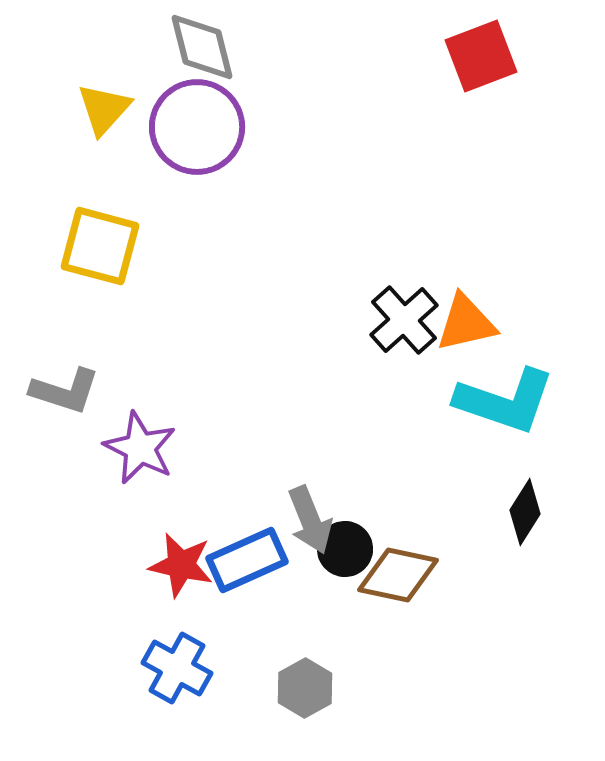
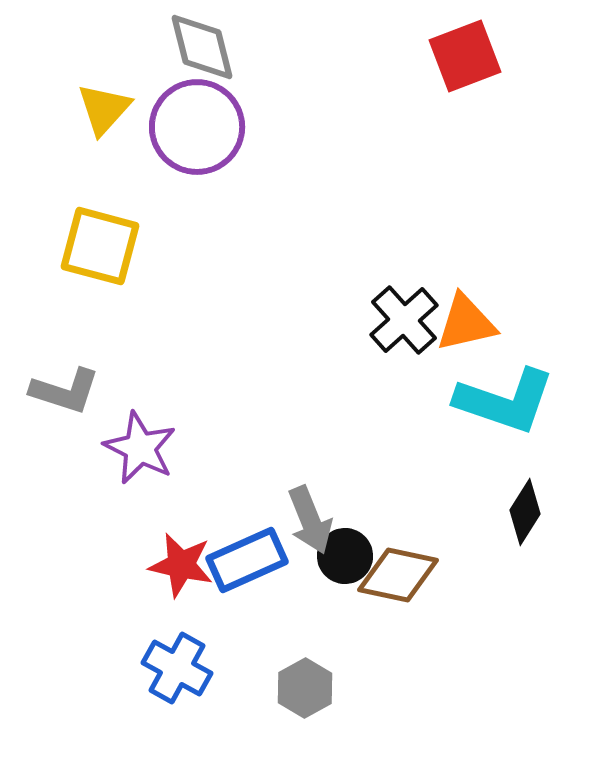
red square: moved 16 px left
black circle: moved 7 px down
